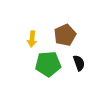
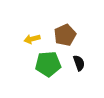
yellow arrow: rotated 70 degrees clockwise
